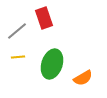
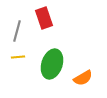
gray line: rotated 35 degrees counterclockwise
